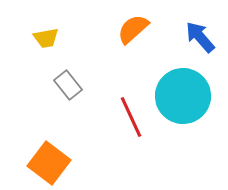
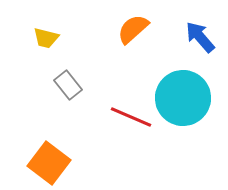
yellow trapezoid: rotated 24 degrees clockwise
cyan circle: moved 2 px down
red line: rotated 42 degrees counterclockwise
